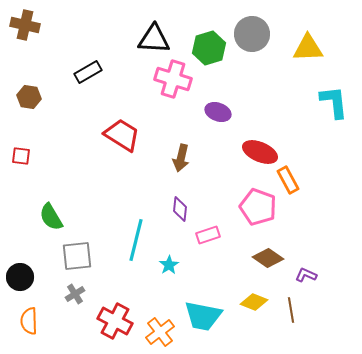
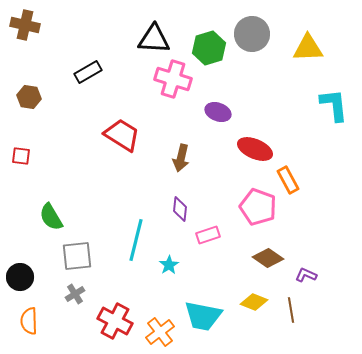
cyan L-shape: moved 3 px down
red ellipse: moved 5 px left, 3 px up
